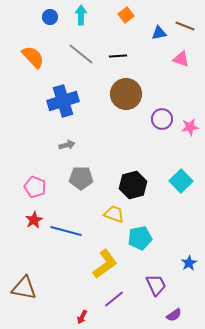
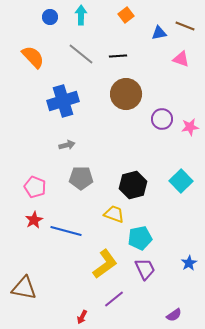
purple trapezoid: moved 11 px left, 16 px up
